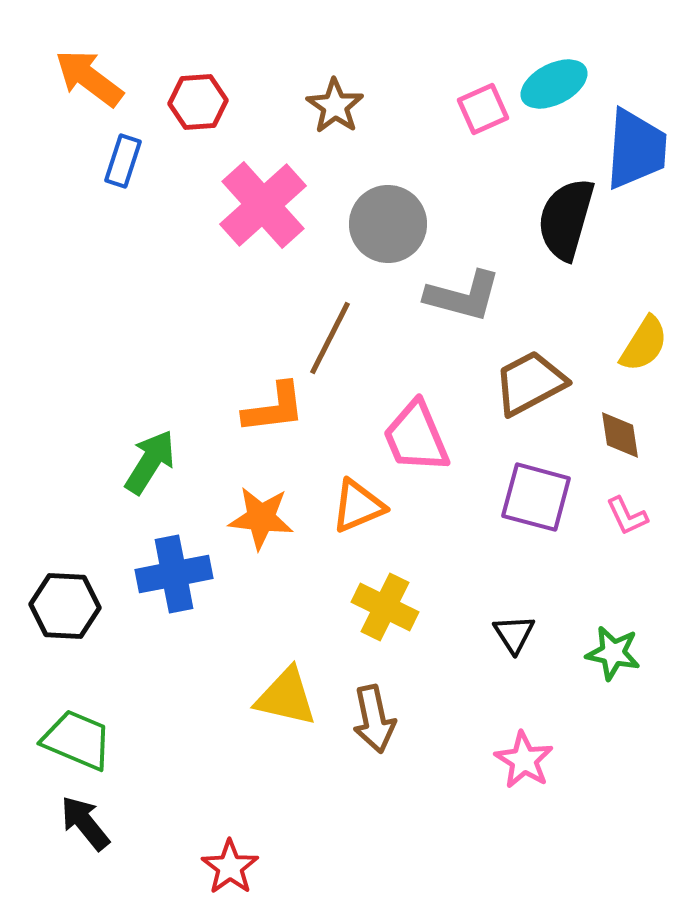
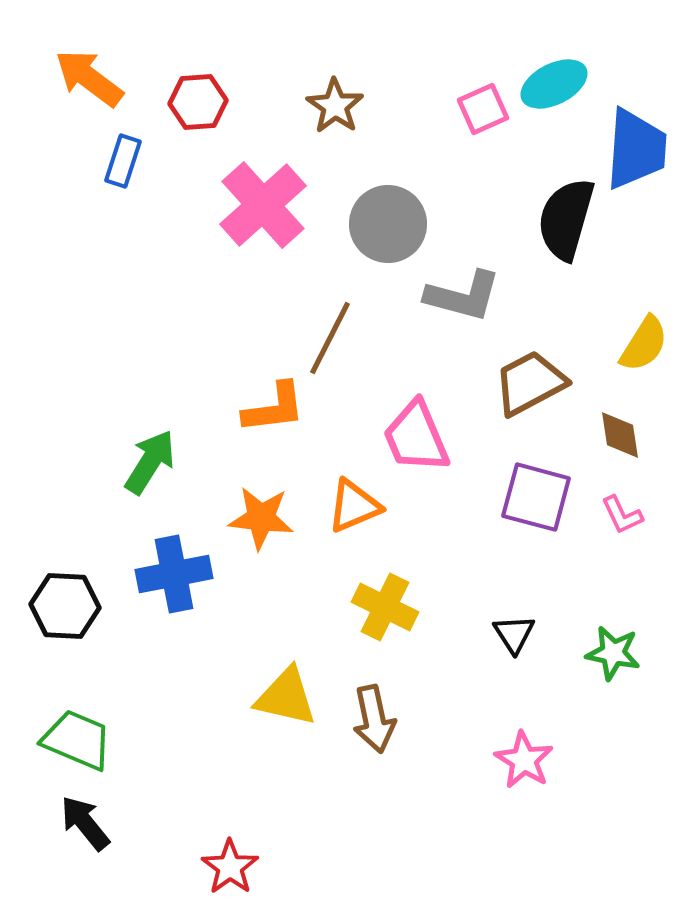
orange triangle: moved 4 px left
pink L-shape: moved 5 px left, 1 px up
